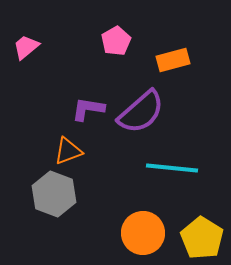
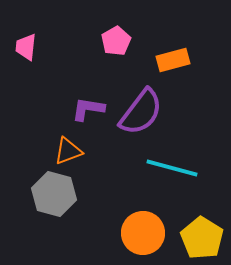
pink trapezoid: rotated 44 degrees counterclockwise
purple semicircle: rotated 12 degrees counterclockwise
cyan line: rotated 9 degrees clockwise
gray hexagon: rotated 6 degrees counterclockwise
